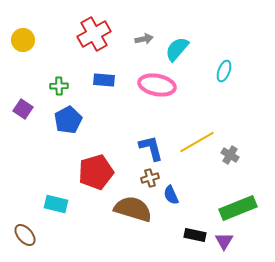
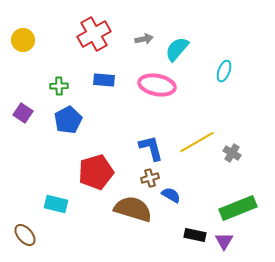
purple square: moved 4 px down
gray cross: moved 2 px right, 2 px up
blue semicircle: rotated 144 degrees clockwise
